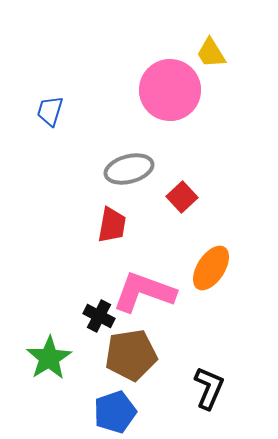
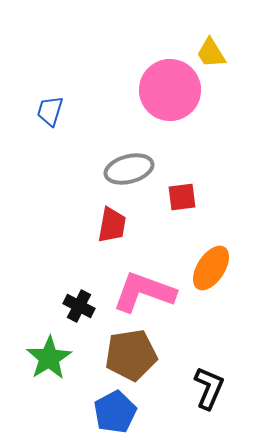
red square: rotated 36 degrees clockwise
black cross: moved 20 px left, 10 px up
blue pentagon: rotated 9 degrees counterclockwise
